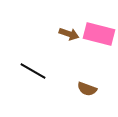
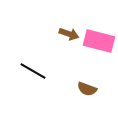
pink rectangle: moved 7 px down
